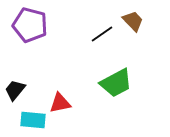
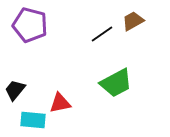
brown trapezoid: rotated 75 degrees counterclockwise
